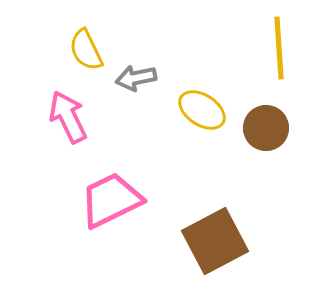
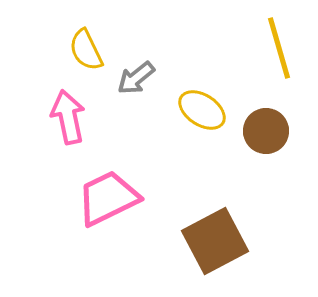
yellow line: rotated 12 degrees counterclockwise
gray arrow: rotated 27 degrees counterclockwise
pink arrow: rotated 14 degrees clockwise
brown circle: moved 3 px down
pink trapezoid: moved 3 px left, 2 px up
